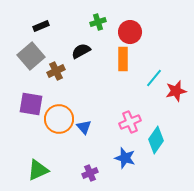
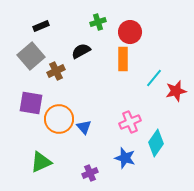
purple square: moved 1 px up
cyan diamond: moved 3 px down
green triangle: moved 3 px right, 8 px up
